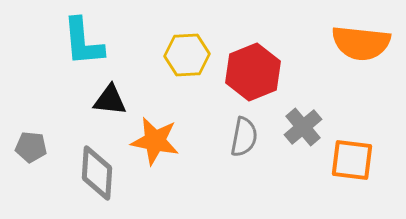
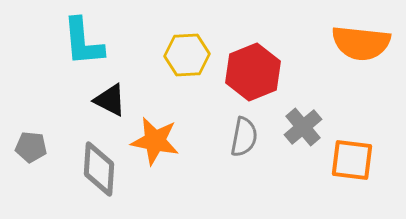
black triangle: rotated 21 degrees clockwise
gray diamond: moved 2 px right, 4 px up
